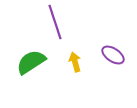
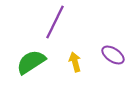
purple line: rotated 44 degrees clockwise
